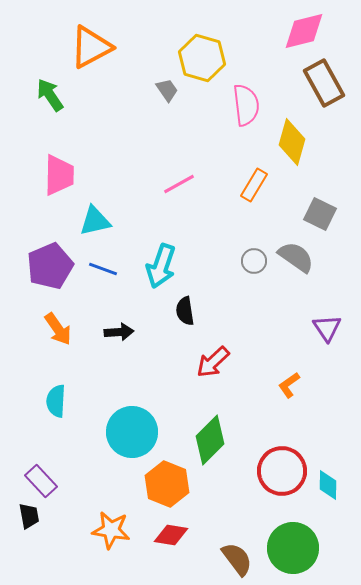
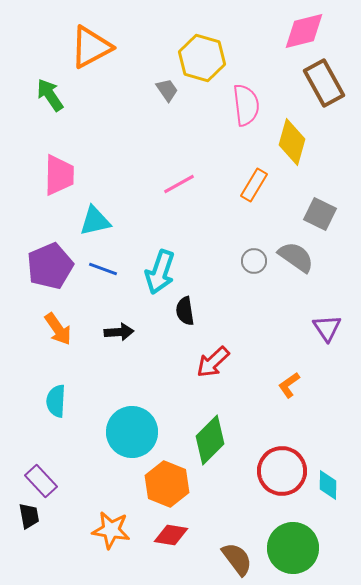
cyan arrow: moved 1 px left, 6 px down
